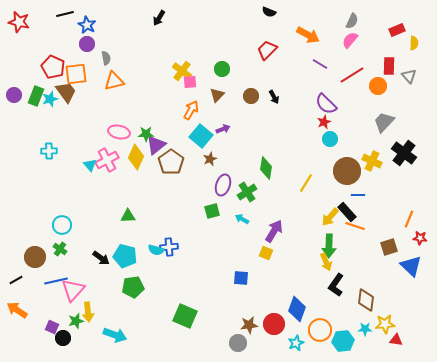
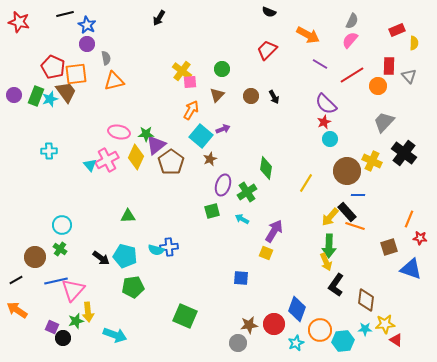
blue triangle at (411, 266): moved 3 px down; rotated 25 degrees counterclockwise
red triangle at (396, 340): rotated 24 degrees clockwise
